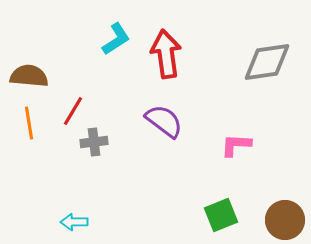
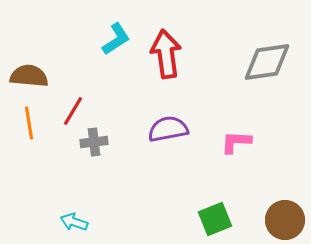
purple semicircle: moved 4 px right, 8 px down; rotated 48 degrees counterclockwise
pink L-shape: moved 3 px up
green square: moved 6 px left, 4 px down
cyan arrow: rotated 20 degrees clockwise
